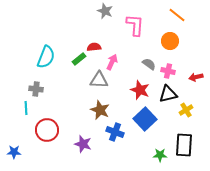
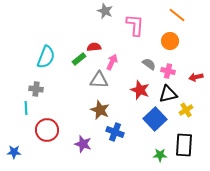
blue square: moved 10 px right
